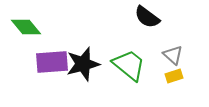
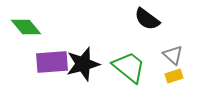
black semicircle: moved 2 px down
green trapezoid: moved 2 px down
